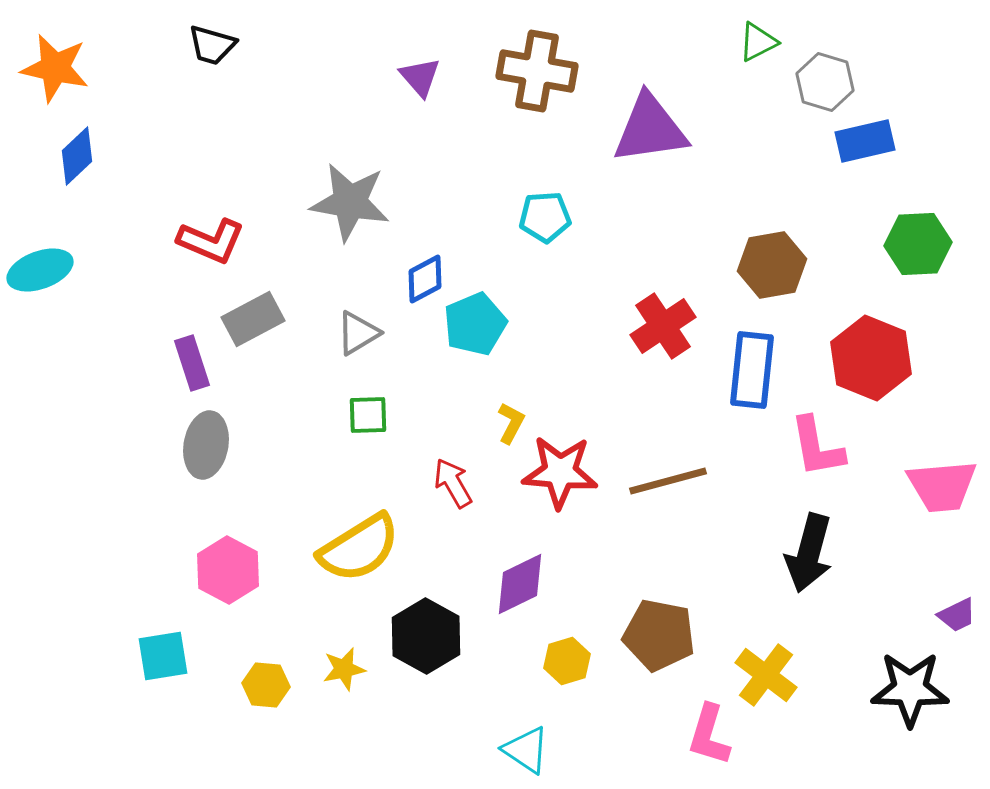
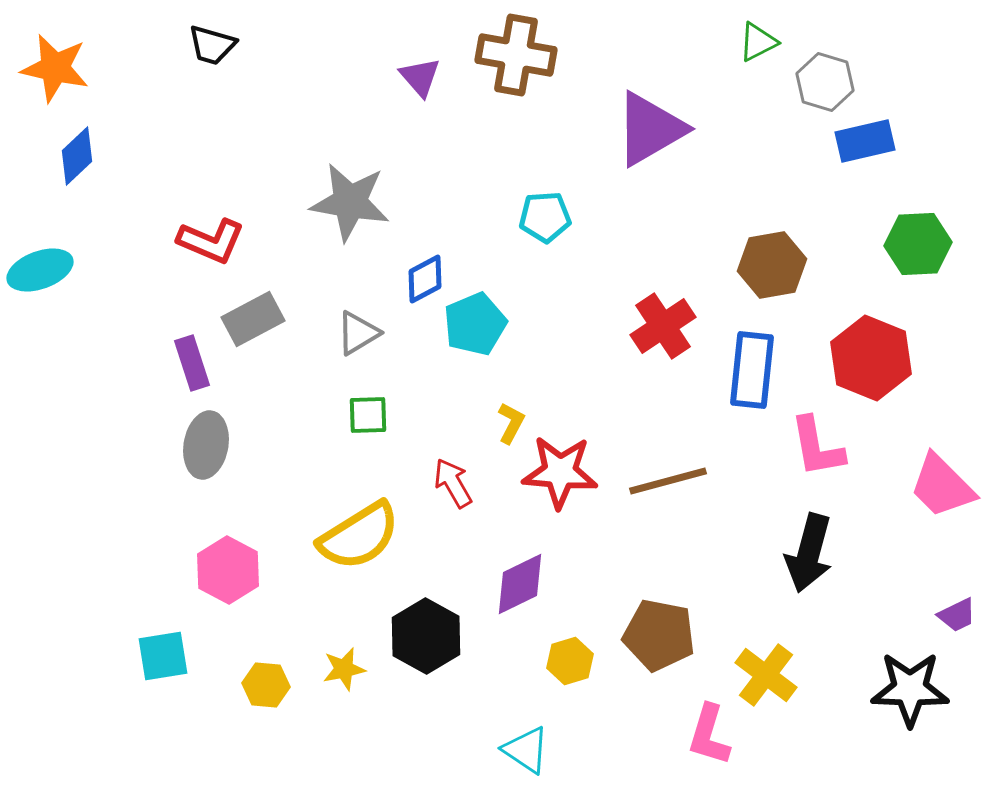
brown cross at (537, 71): moved 21 px left, 16 px up
purple triangle at (650, 129): rotated 22 degrees counterclockwise
pink trapezoid at (942, 486): rotated 50 degrees clockwise
yellow semicircle at (359, 548): moved 12 px up
yellow hexagon at (567, 661): moved 3 px right
